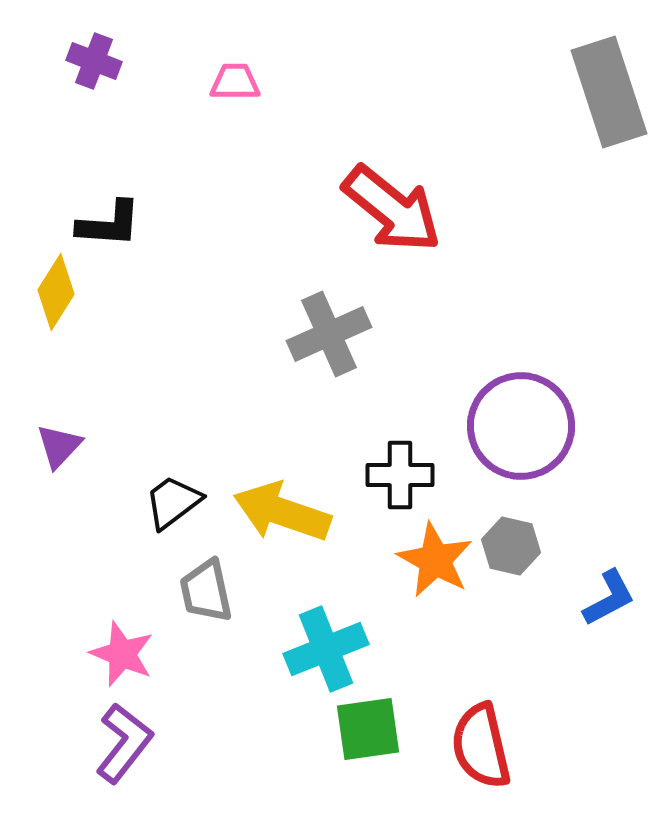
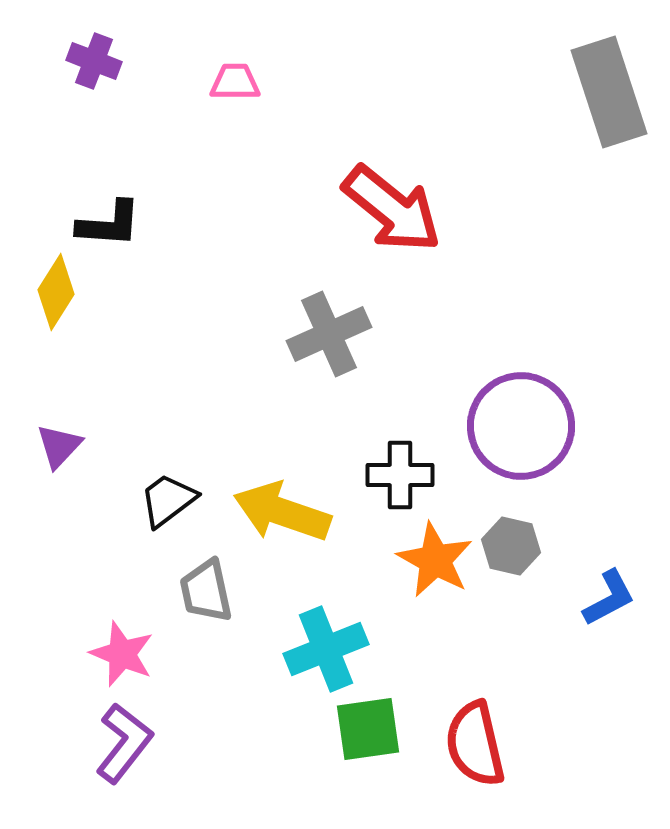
black trapezoid: moved 5 px left, 2 px up
red semicircle: moved 6 px left, 2 px up
